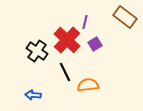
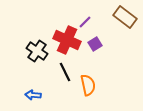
purple line: rotated 32 degrees clockwise
red cross: rotated 20 degrees counterclockwise
orange semicircle: rotated 85 degrees clockwise
